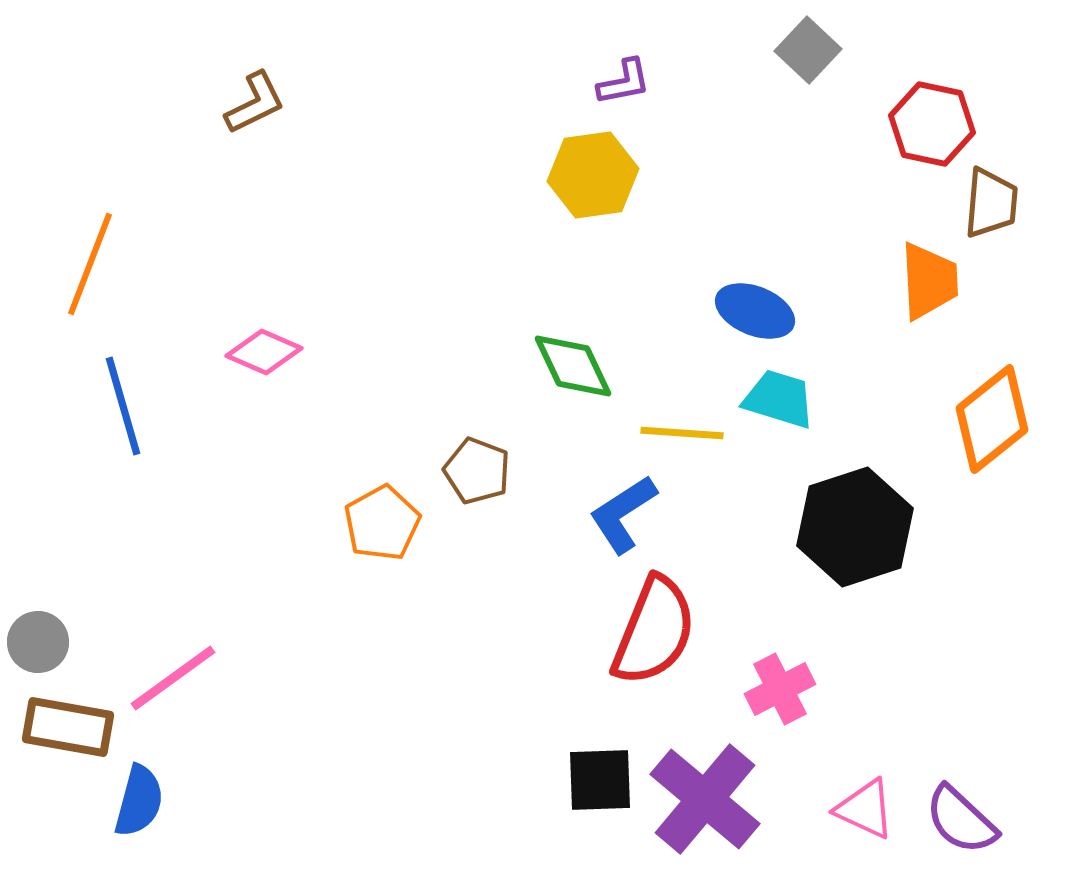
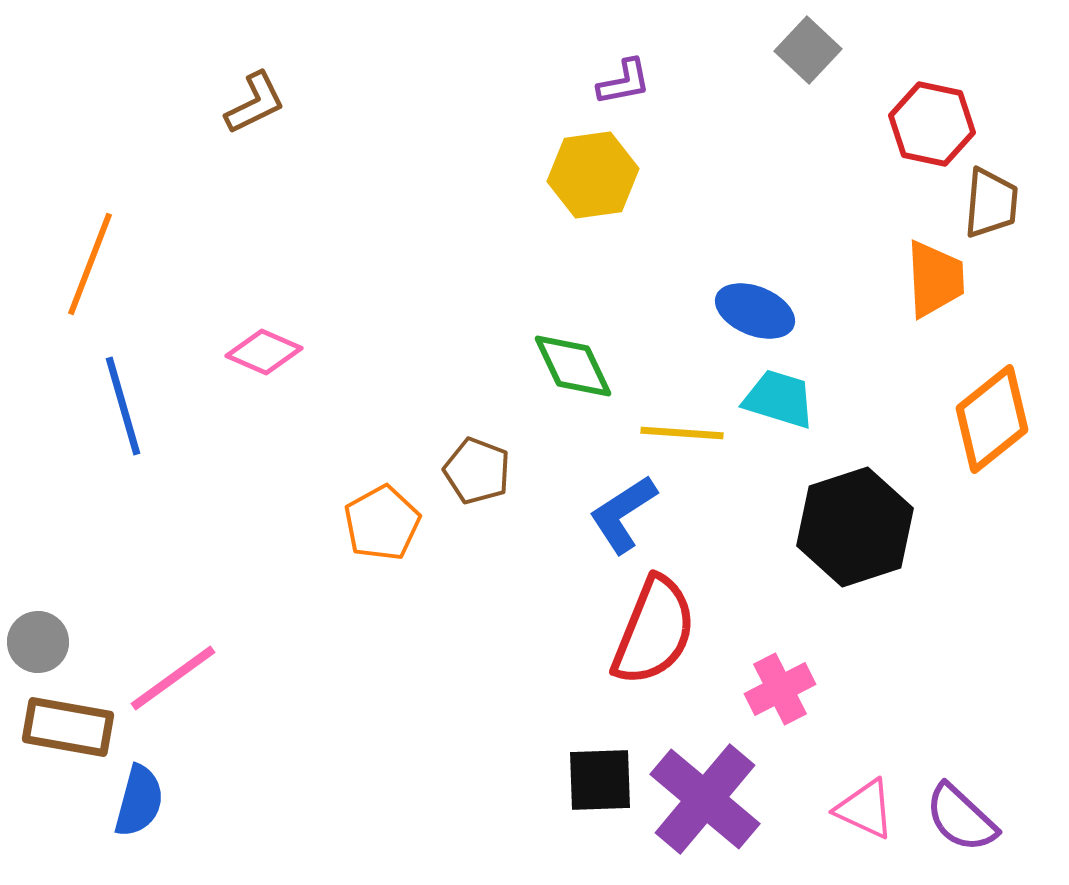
orange trapezoid: moved 6 px right, 2 px up
purple semicircle: moved 2 px up
